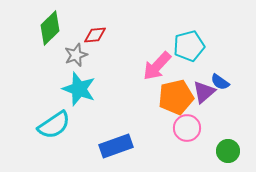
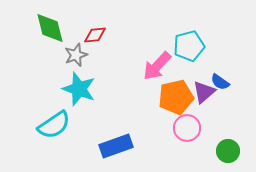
green diamond: rotated 60 degrees counterclockwise
